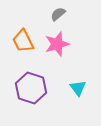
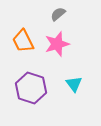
cyan triangle: moved 4 px left, 4 px up
